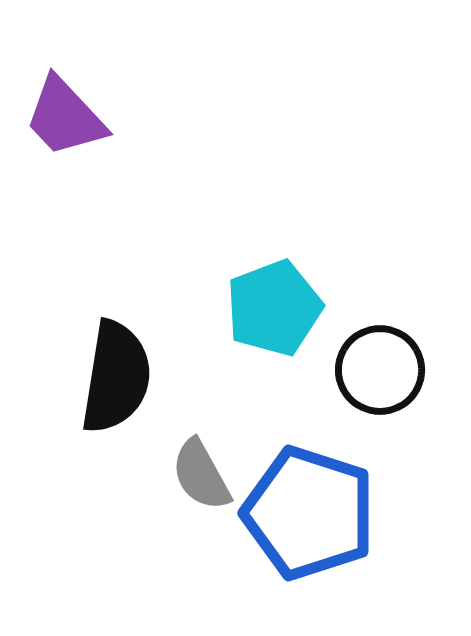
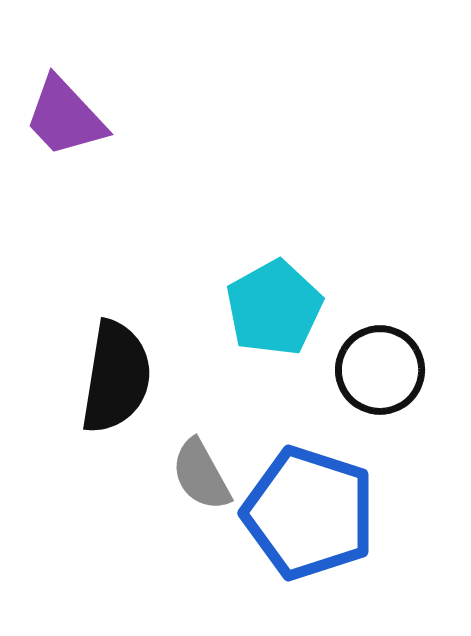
cyan pentagon: rotated 8 degrees counterclockwise
